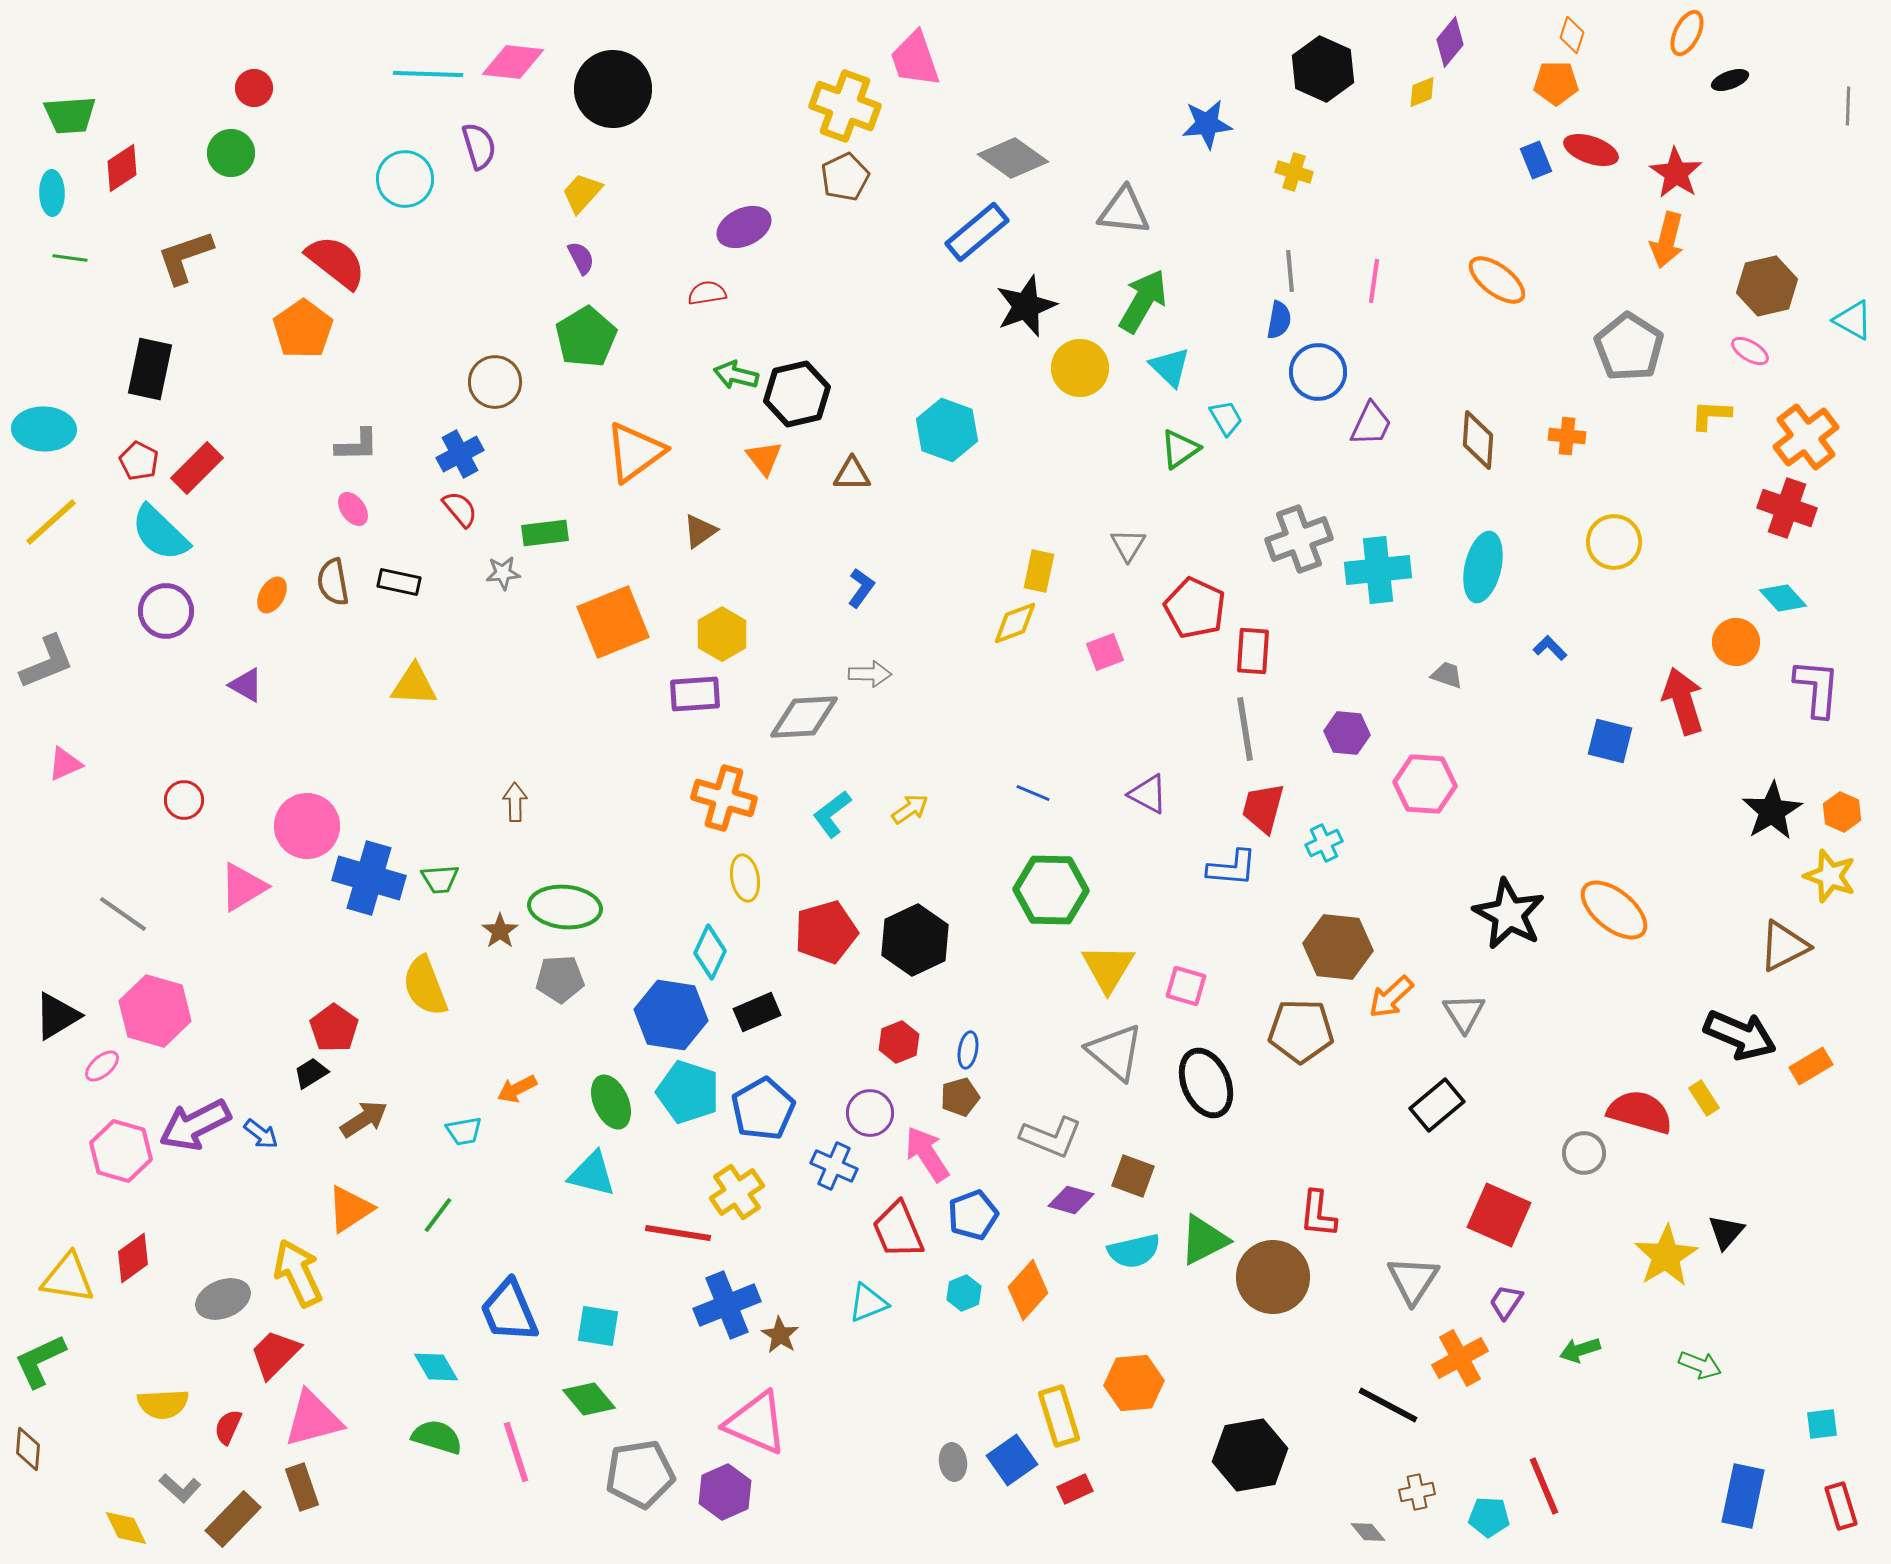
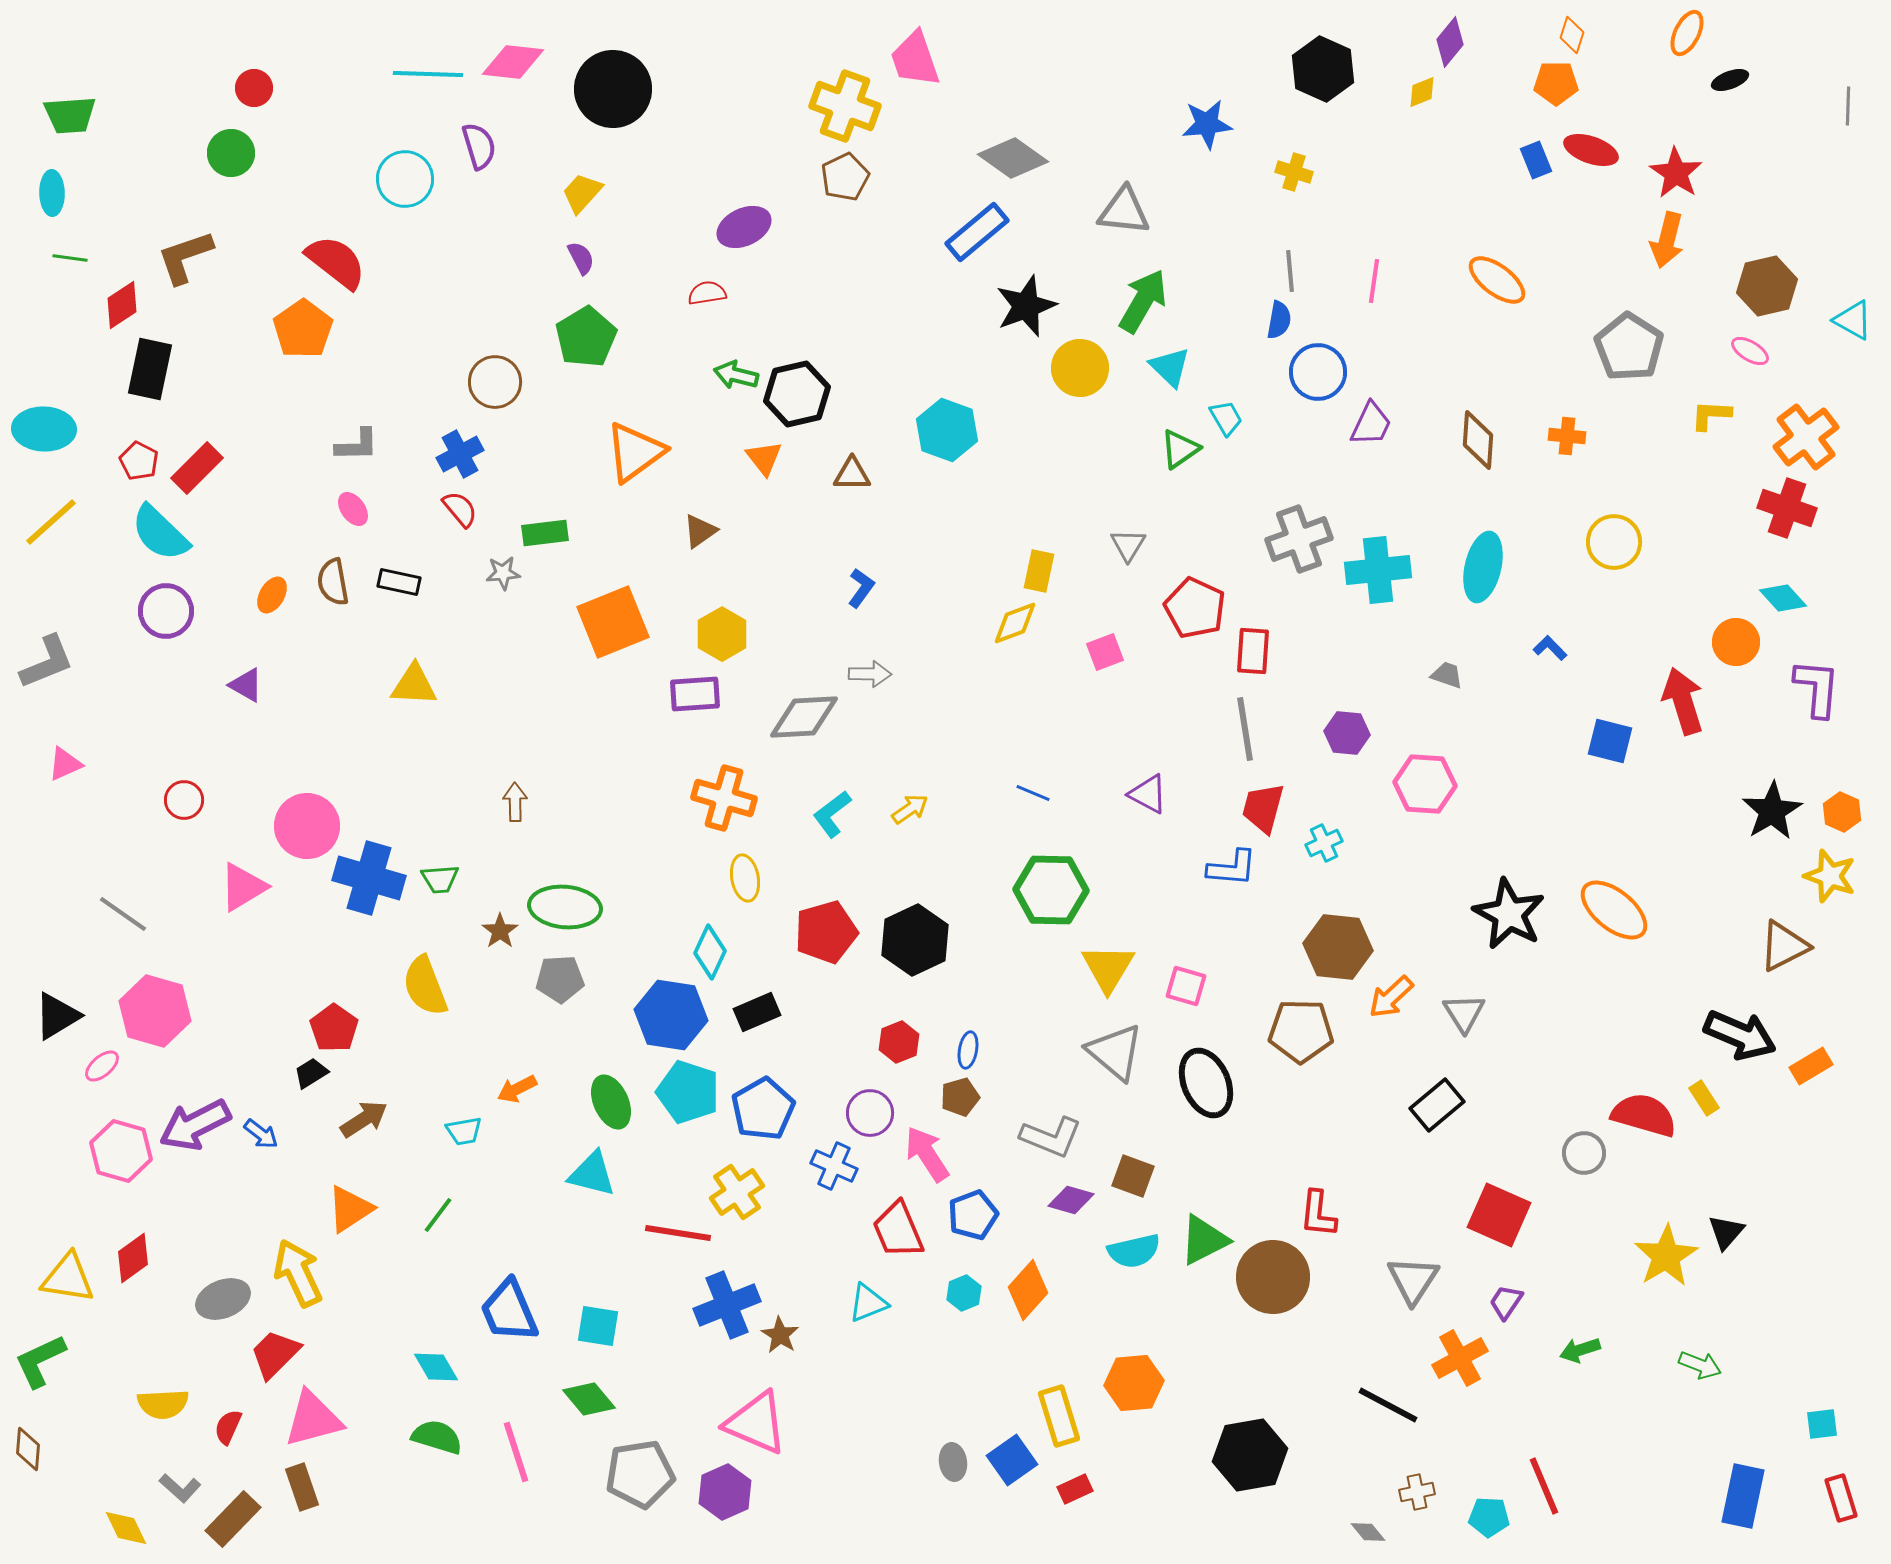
red diamond at (122, 168): moved 137 px down
red semicircle at (1640, 1112): moved 4 px right, 3 px down
red rectangle at (1841, 1506): moved 8 px up
